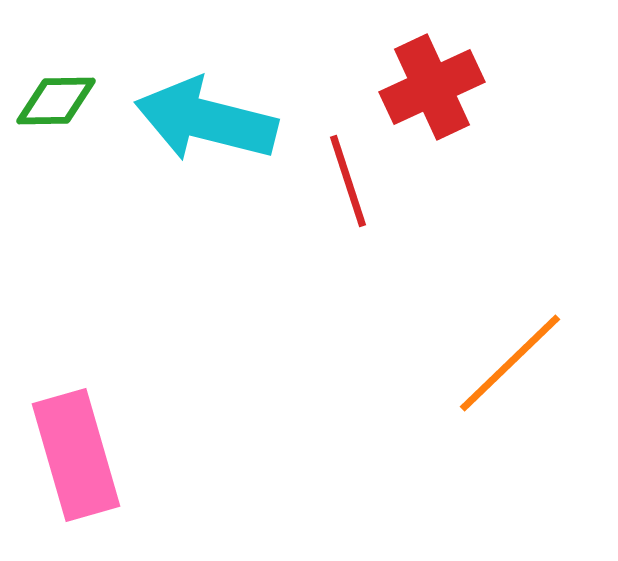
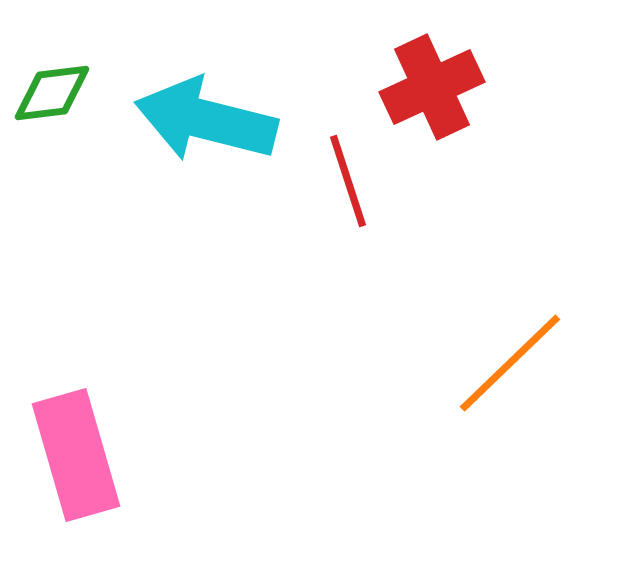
green diamond: moved 4 px left, 8 px up; rotated 6 degrees counterclockwise
